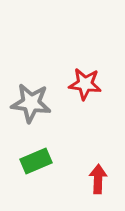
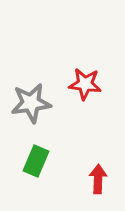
gray star: rotated 15 degrees counterclockwise
green rectangle: rotated 44 degrees counterclockwise
